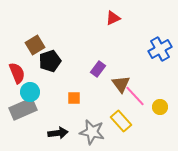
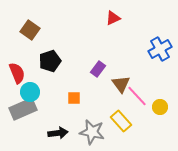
brown square: moved 5 px left, 15 px up; rotated 24 degrees counterclockwise
pink line: moved 2 px right
